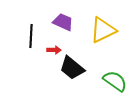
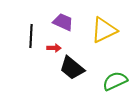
yellow triangle: moved 1 px right
red arrow: moved 2 px up
green semicircle: rotated 60 degrees counterclockwise
